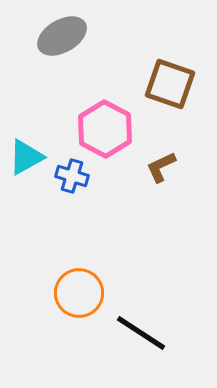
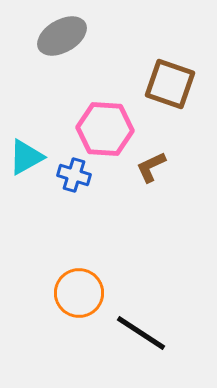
pink hexagon: rotated 24 degrees counterclockwise
brown L-shape: moved 10 px left
blue cross: moved 2 px right, 1 px up
